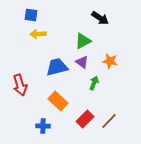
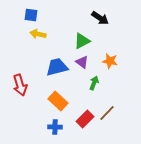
yellow arrow: rotated 14 degrees clockwise
green triangle: moved 1 px left
brown line: moved 2 px left, 8 px up
blue cross: moved 12 px right, 1 px down
